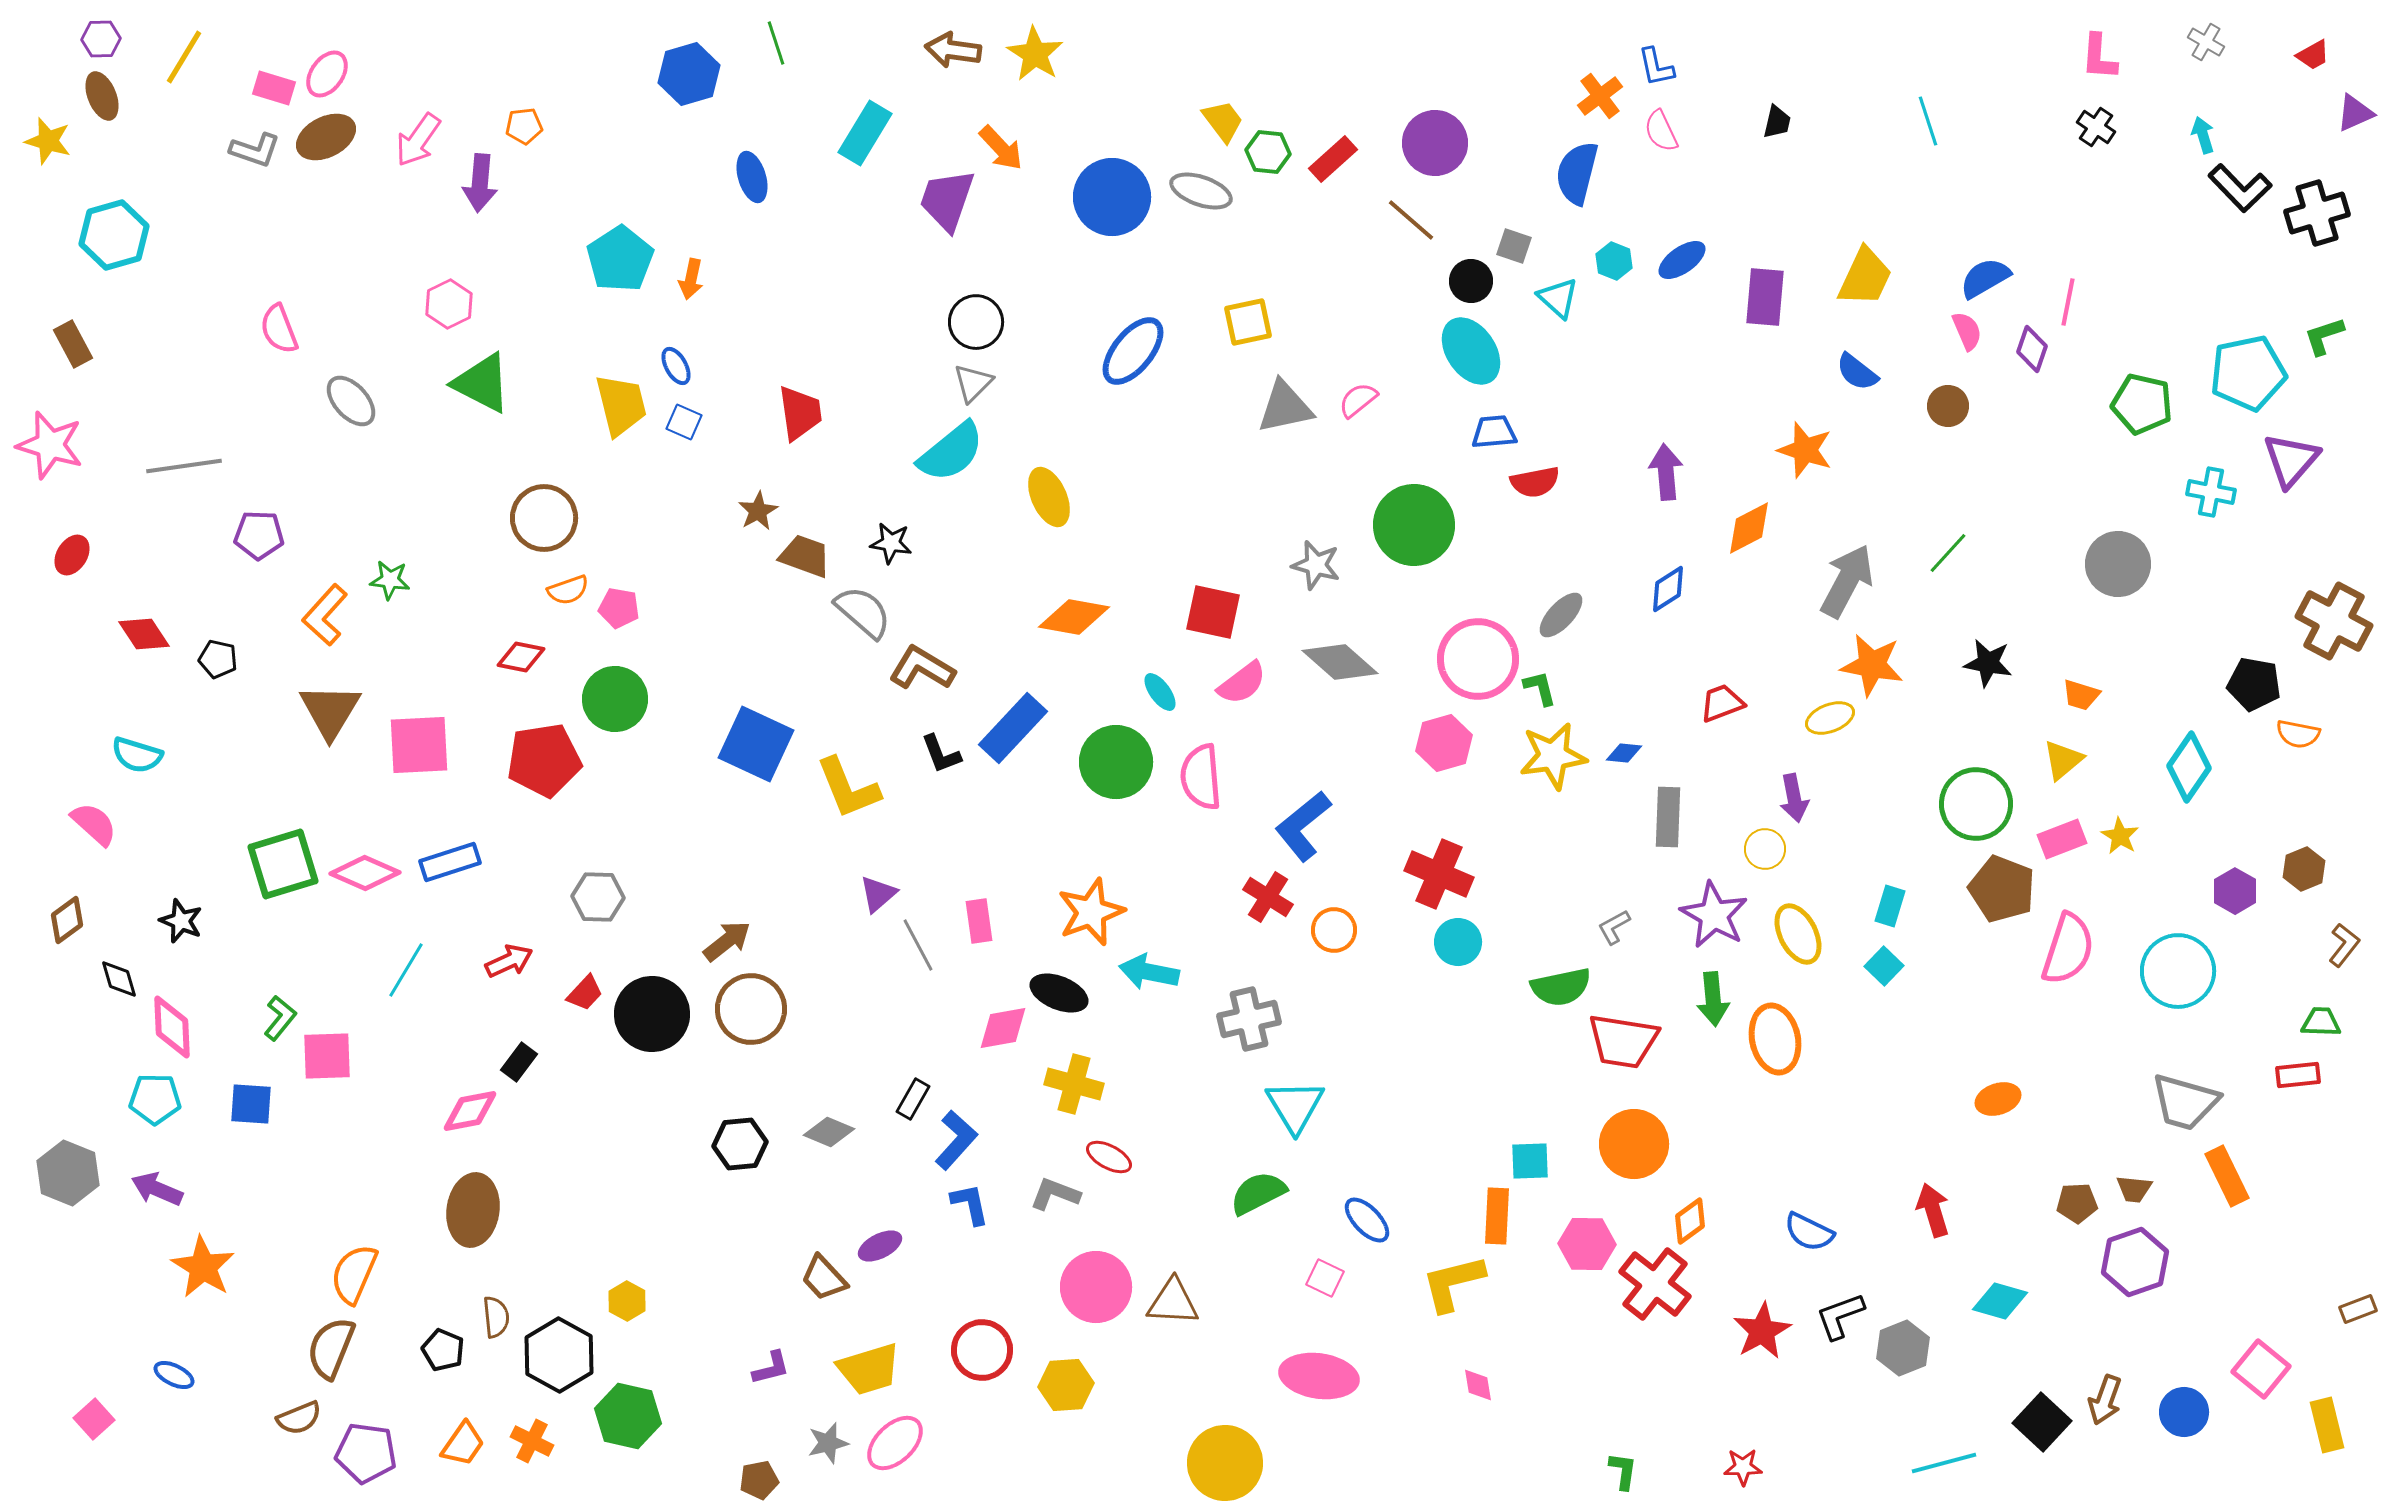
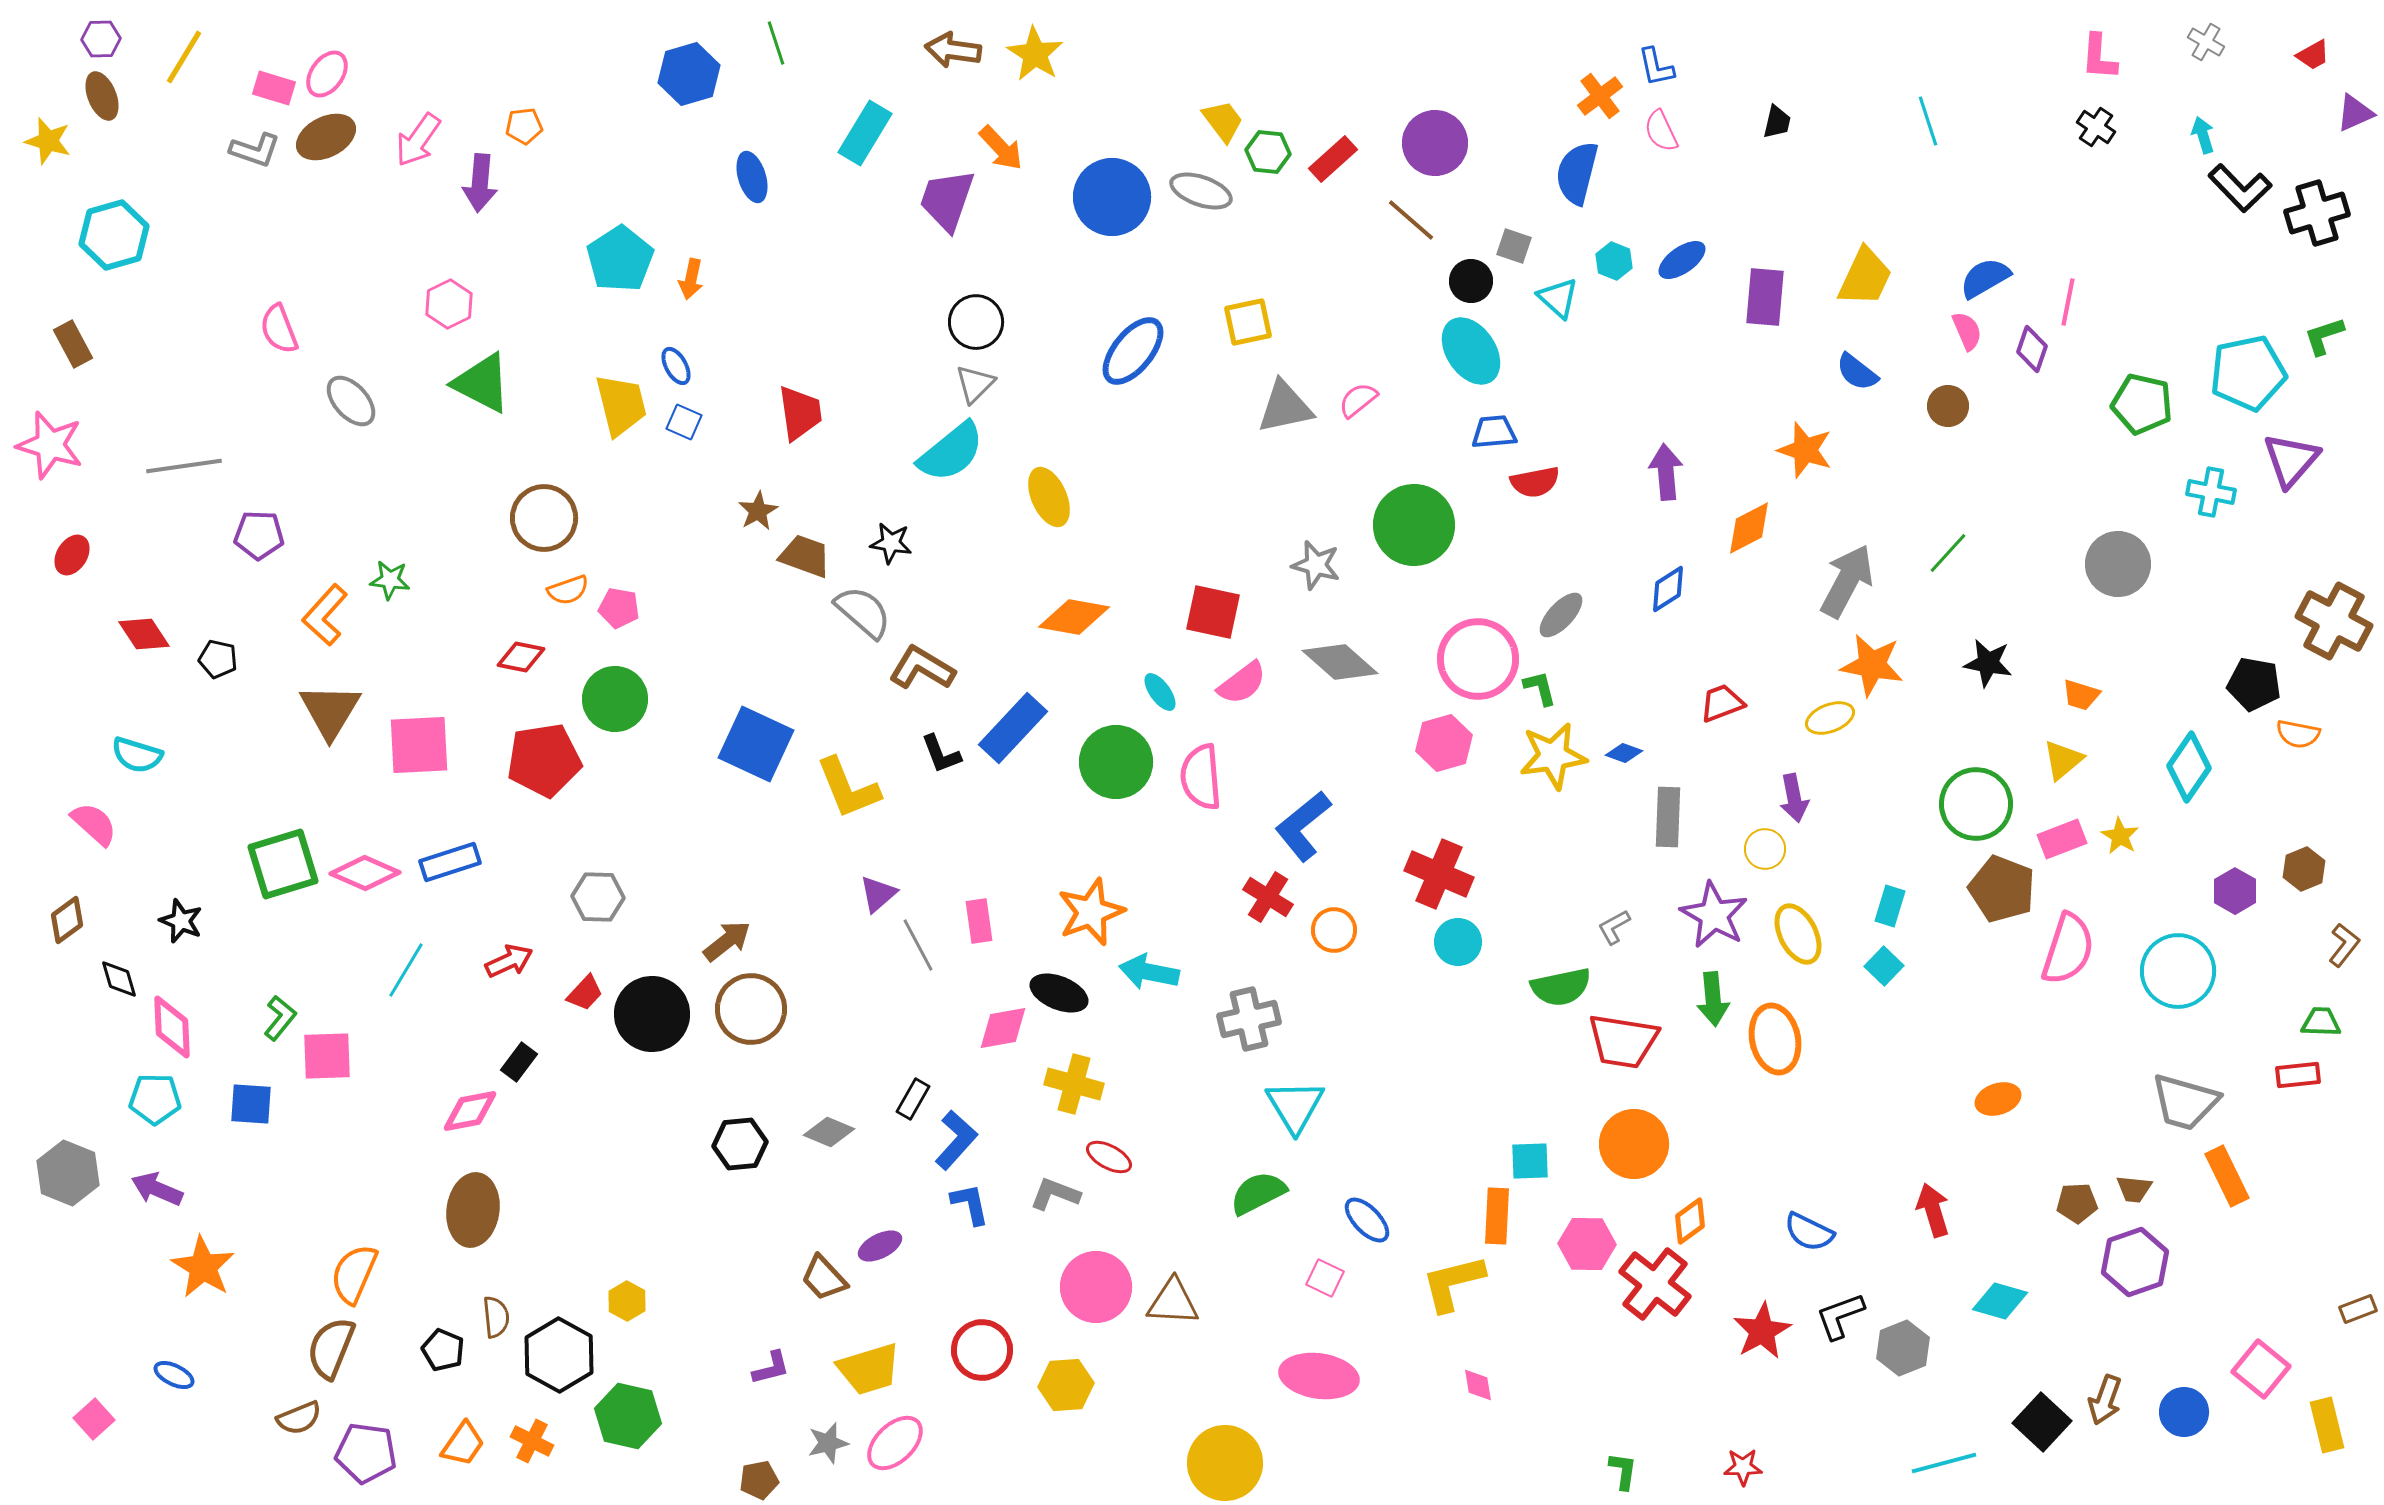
gray triangle at (973, 383): moved 2 px right, 1 px down
blue diamond at (1624, 753): rotated 15 degrees clockwise
